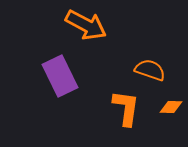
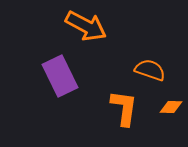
orange arrow: moved 1 px down
orange L-shape: moved 2 px left
